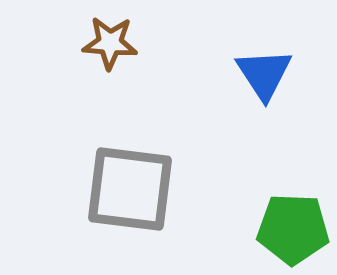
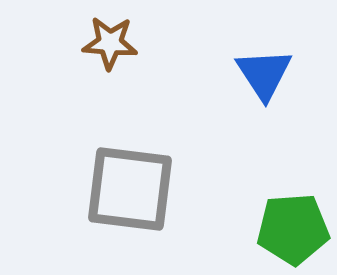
green pentagon: rotated 6 degrees counterclockwise
